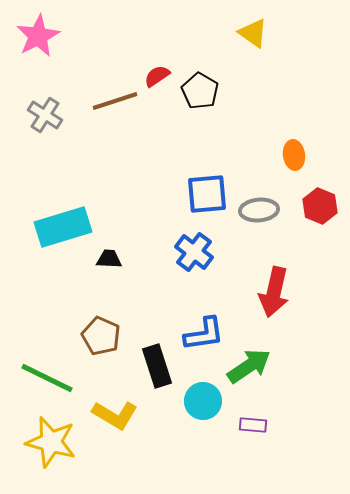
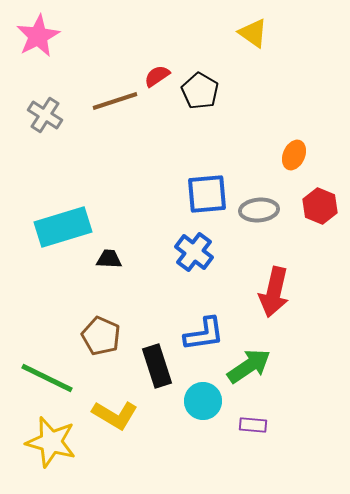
orange ellipse: rotated 32 degrees clockwise
